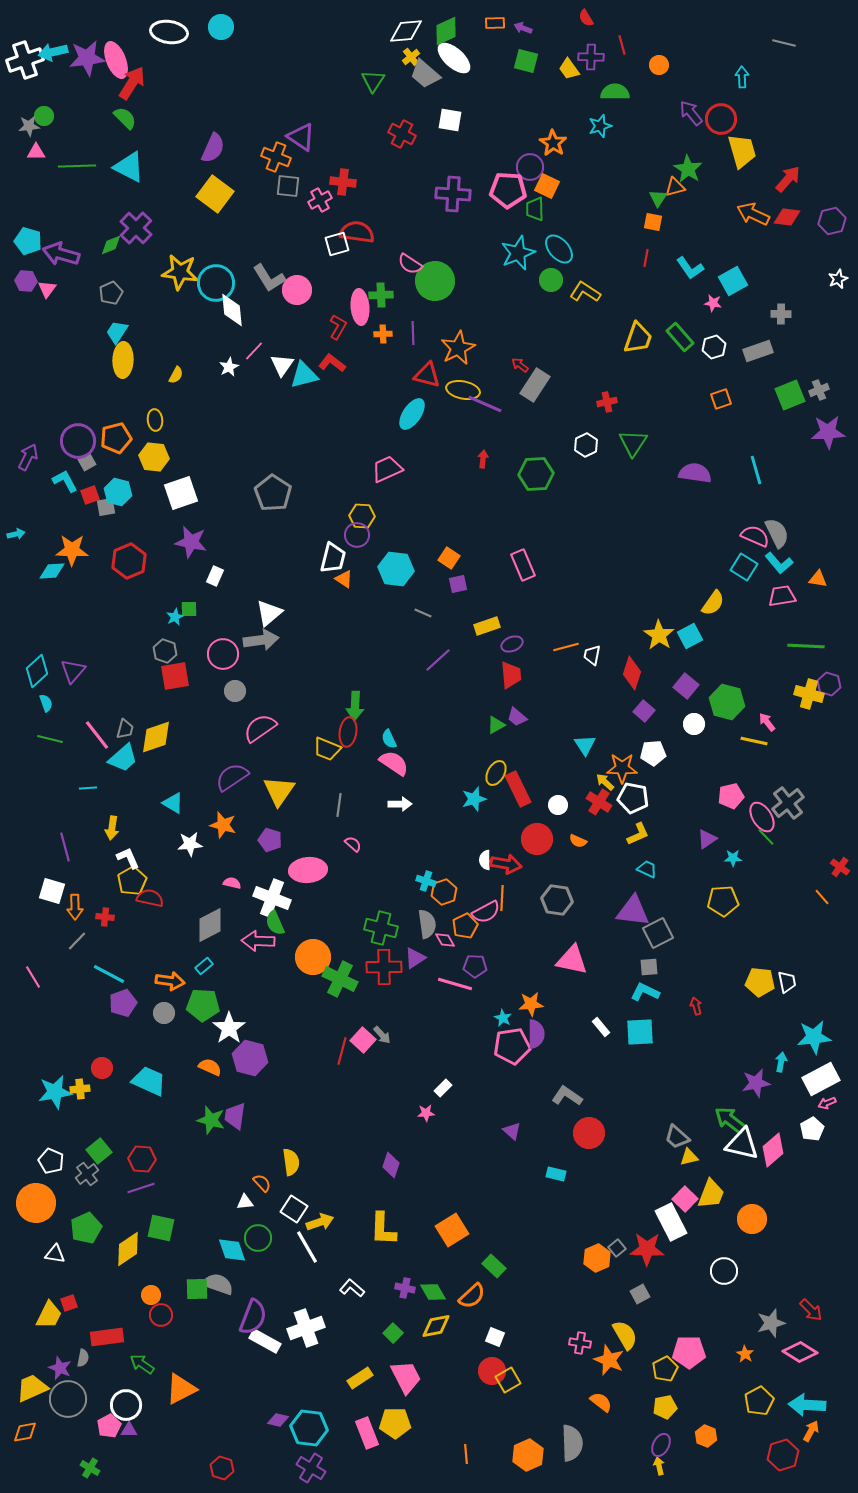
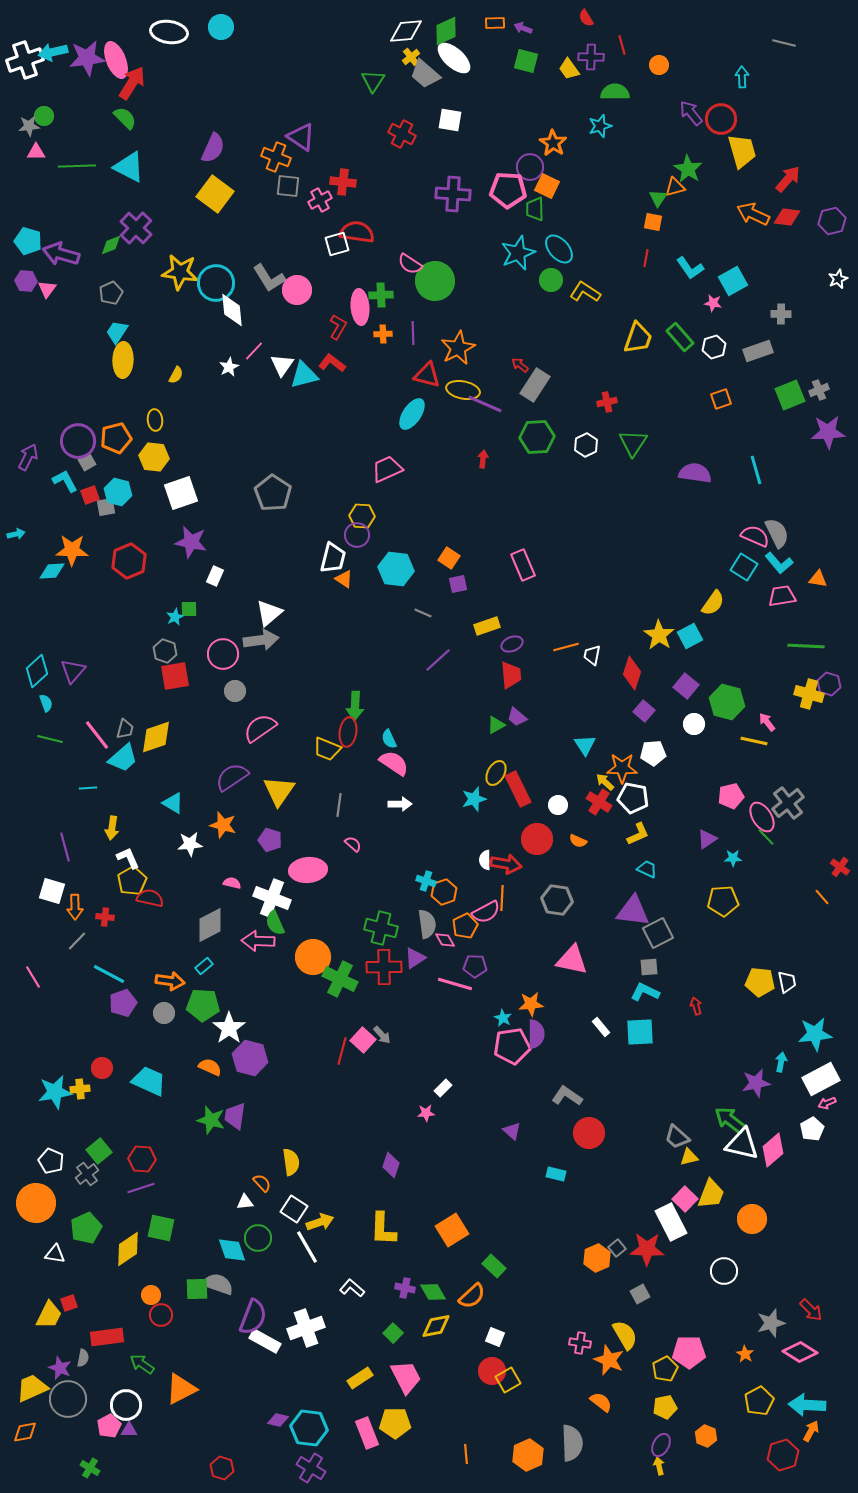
green hexagon at (536, 474): moved 1 px right, 37 px up
cyan star at (814, 1037): moved 1 px right, 3 px up
